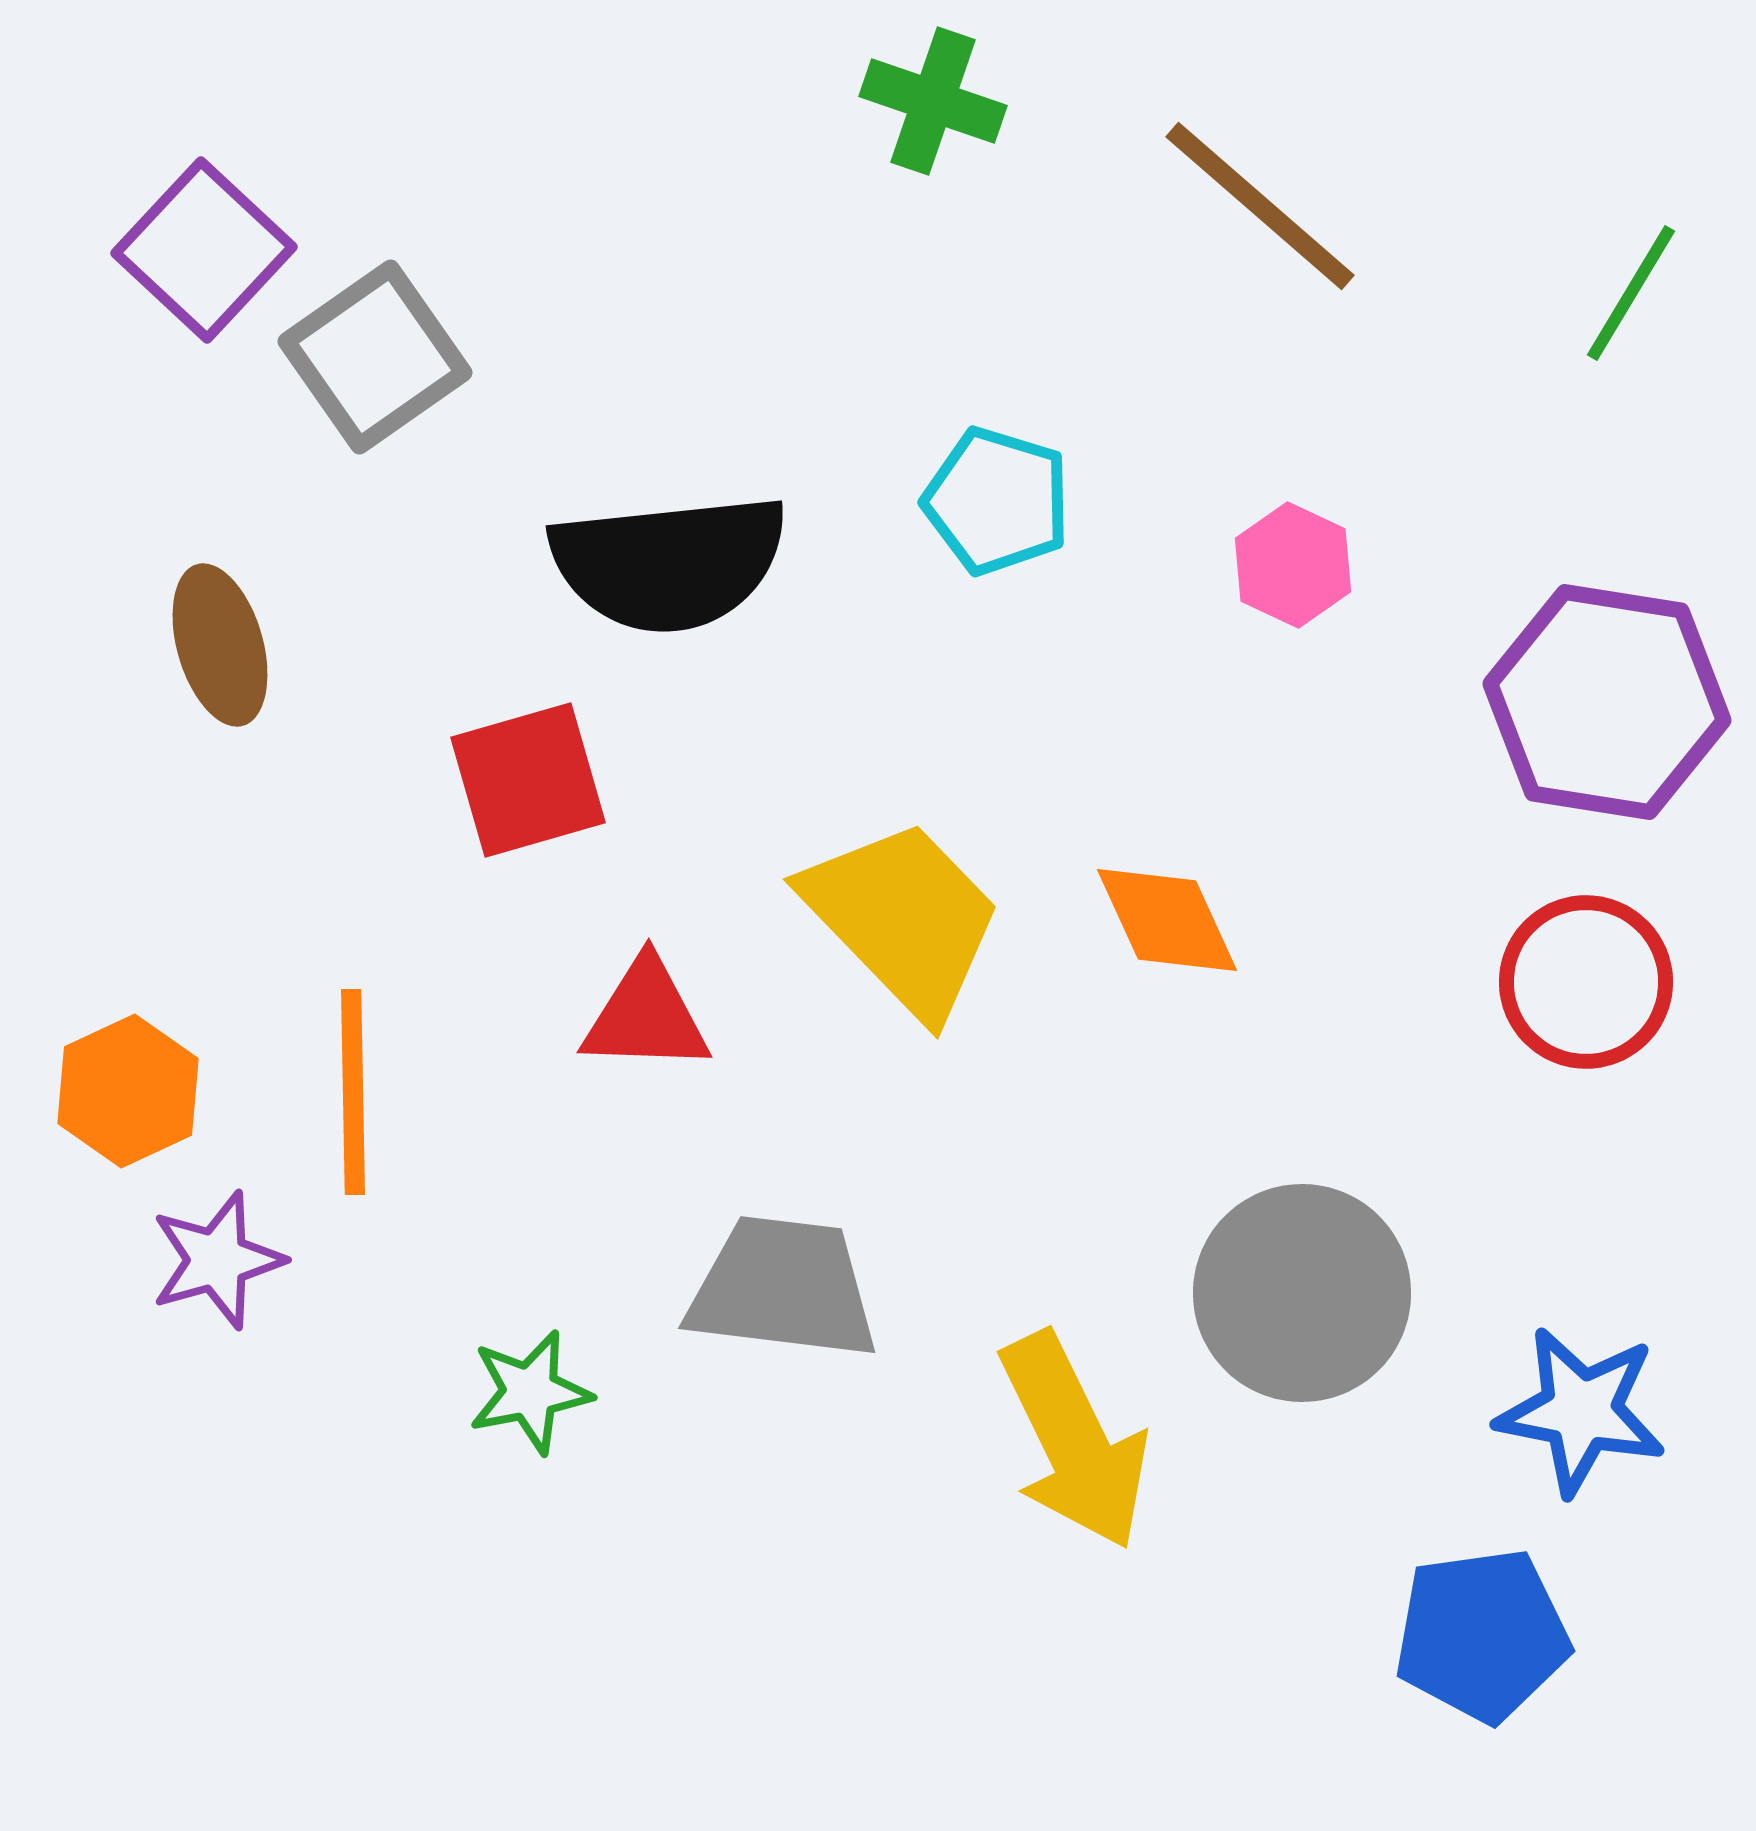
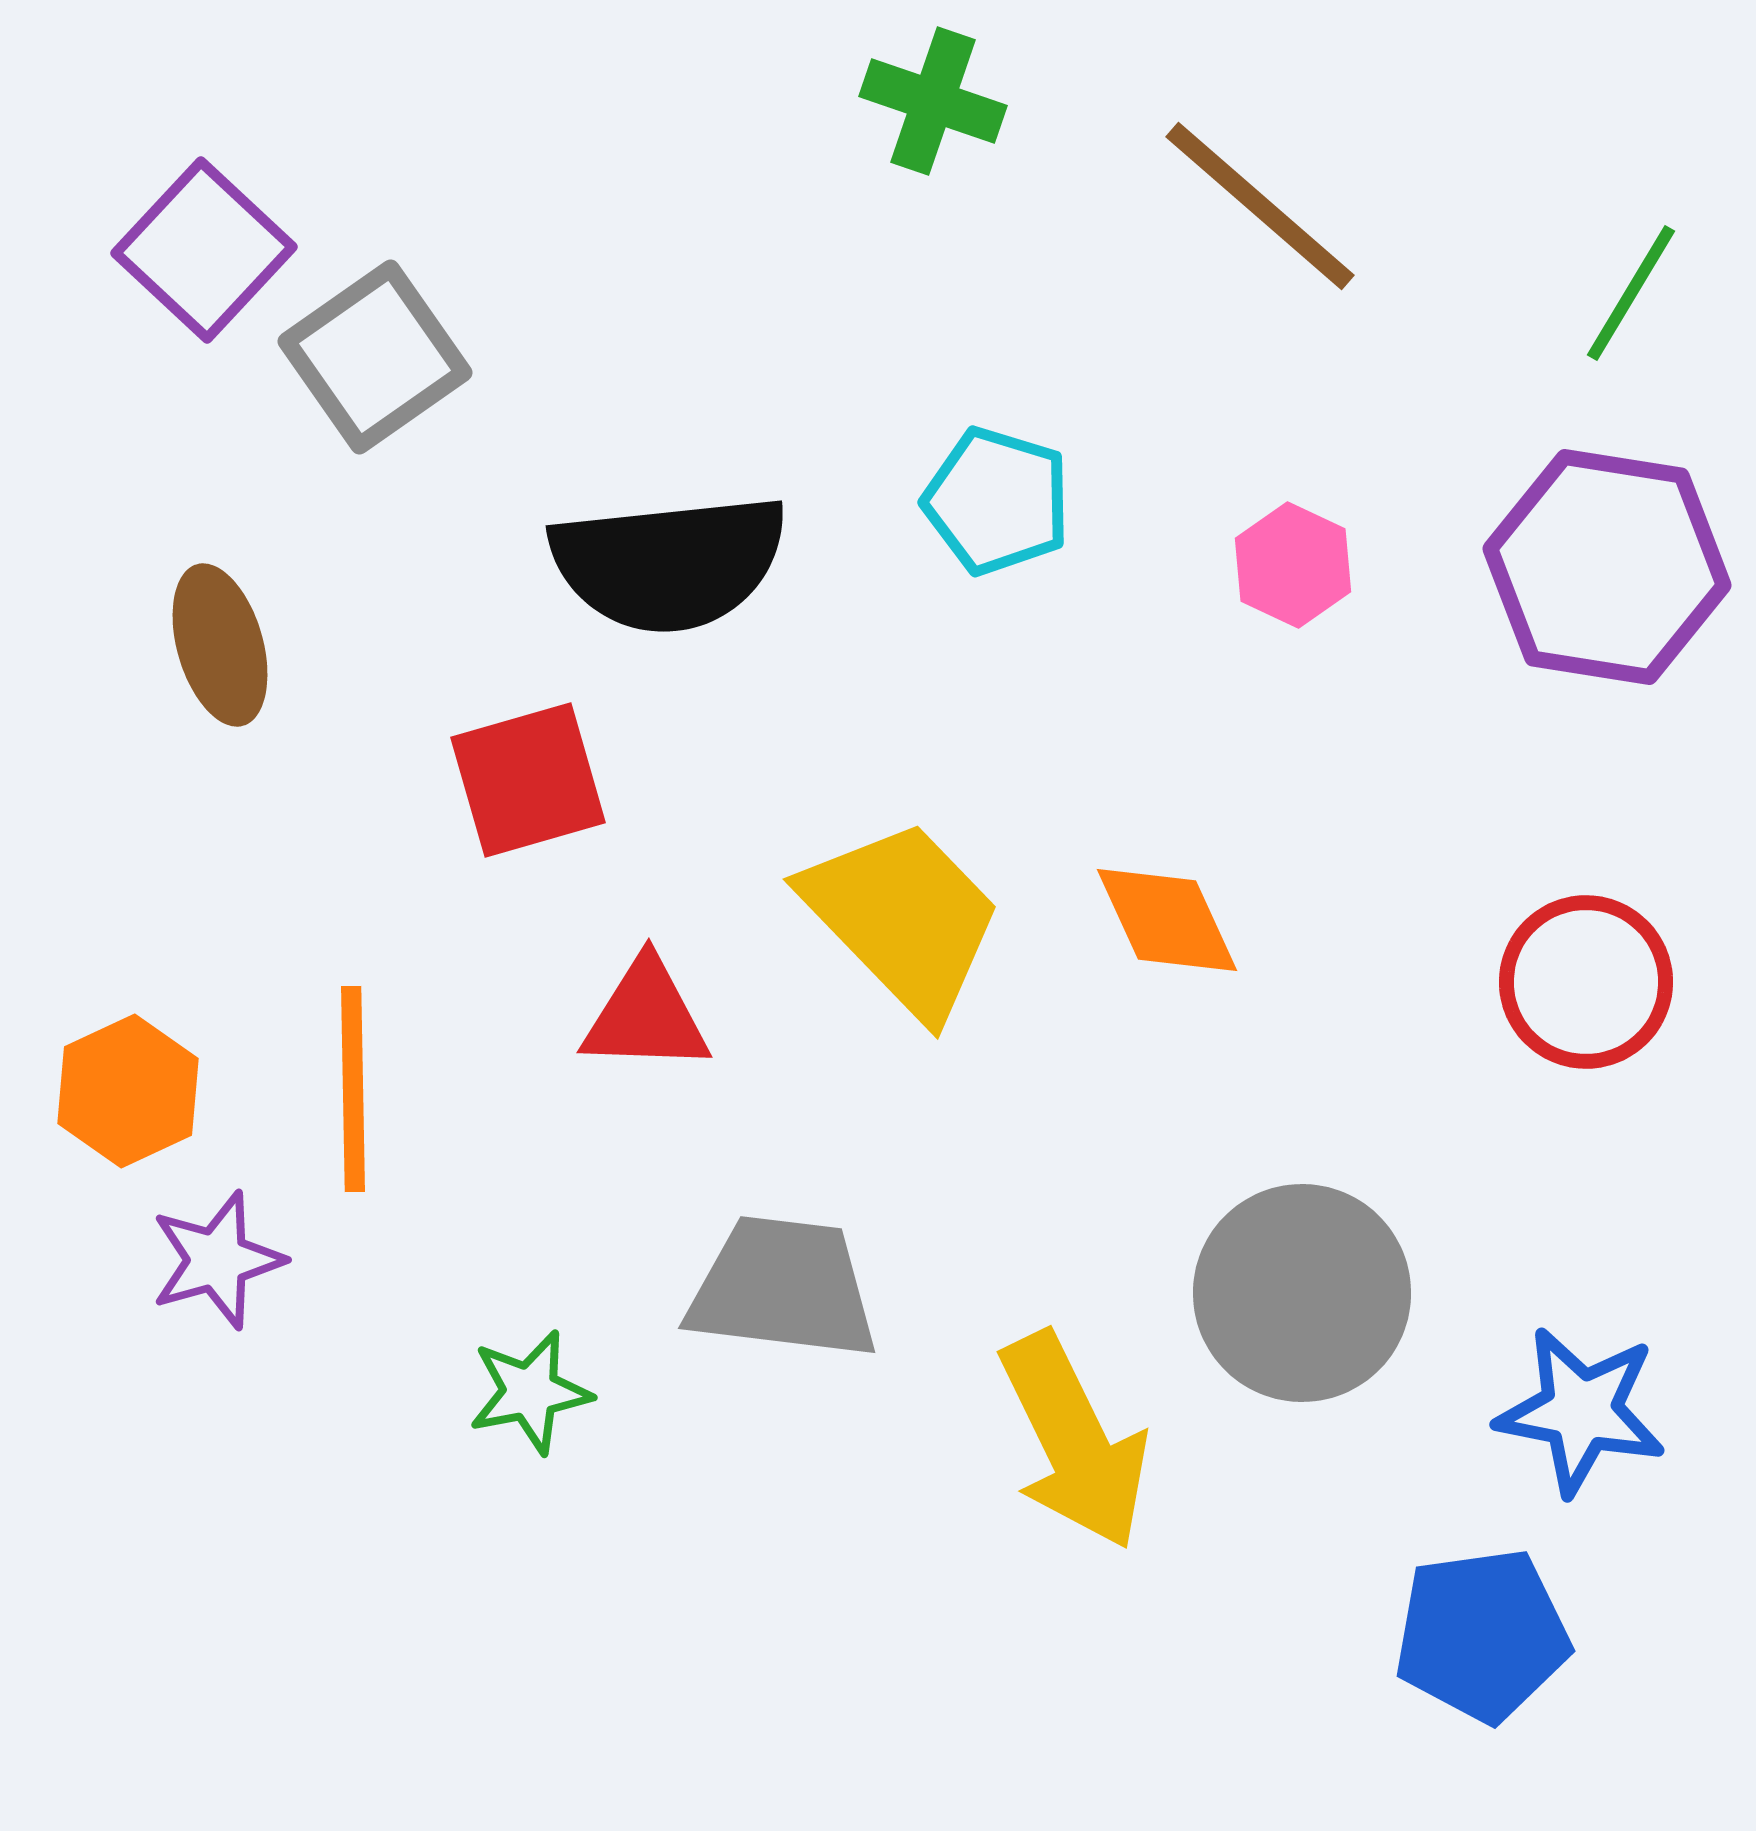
purple hexagon: moved 135 px up
orange line: moved 3 px up
